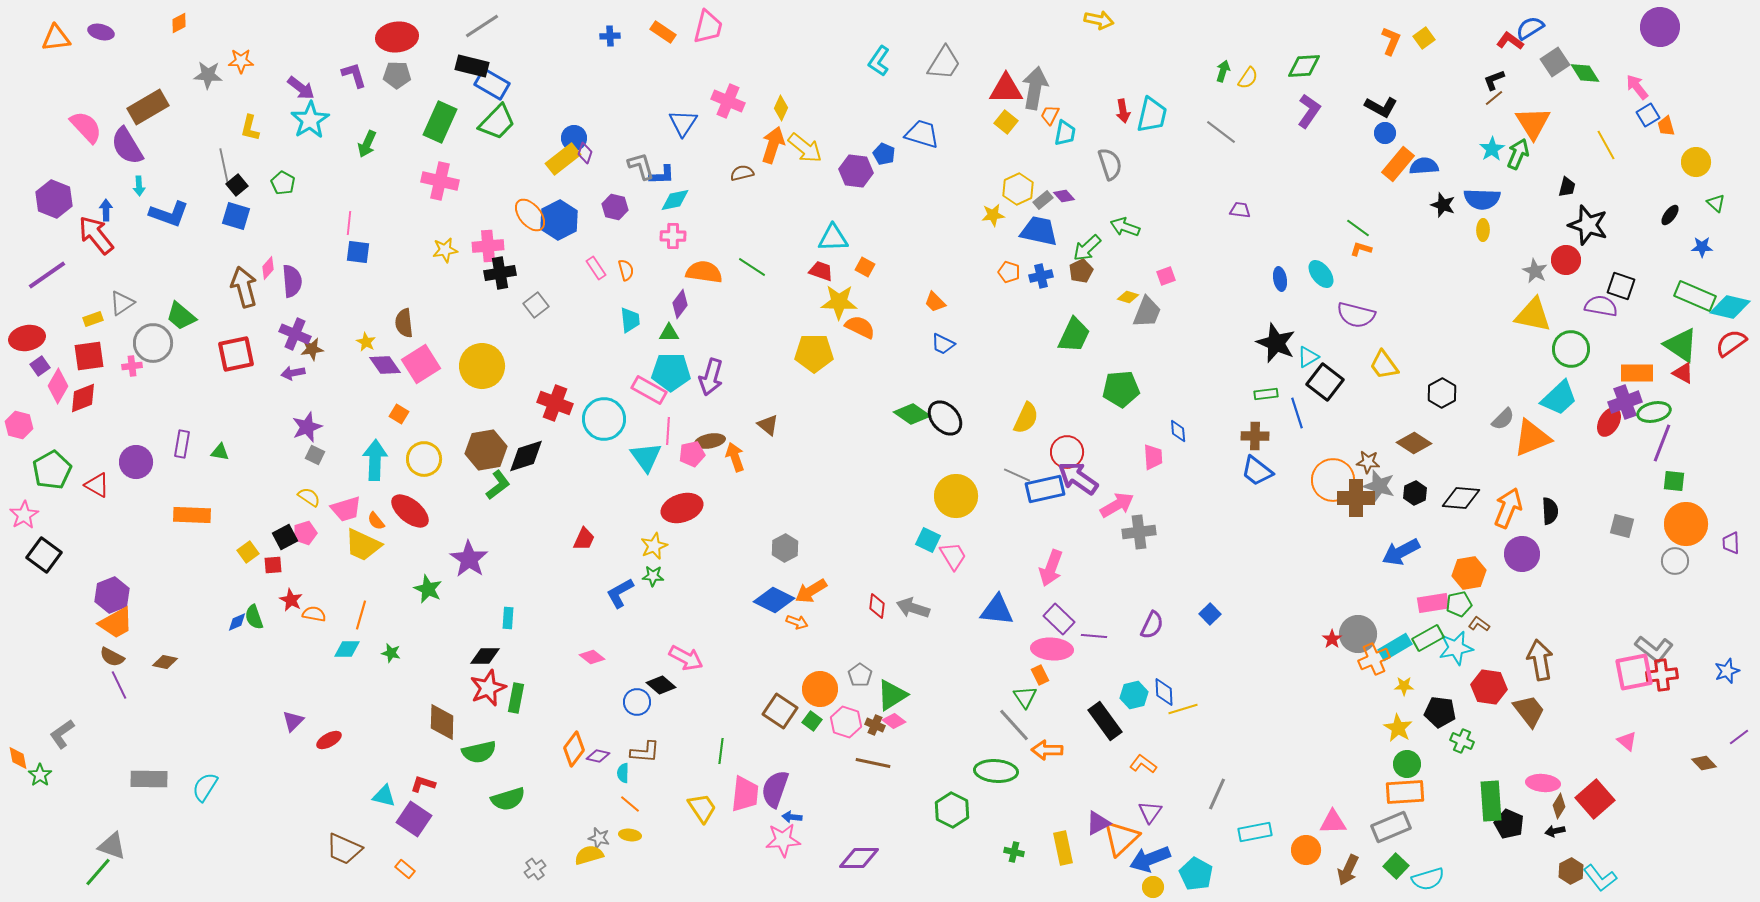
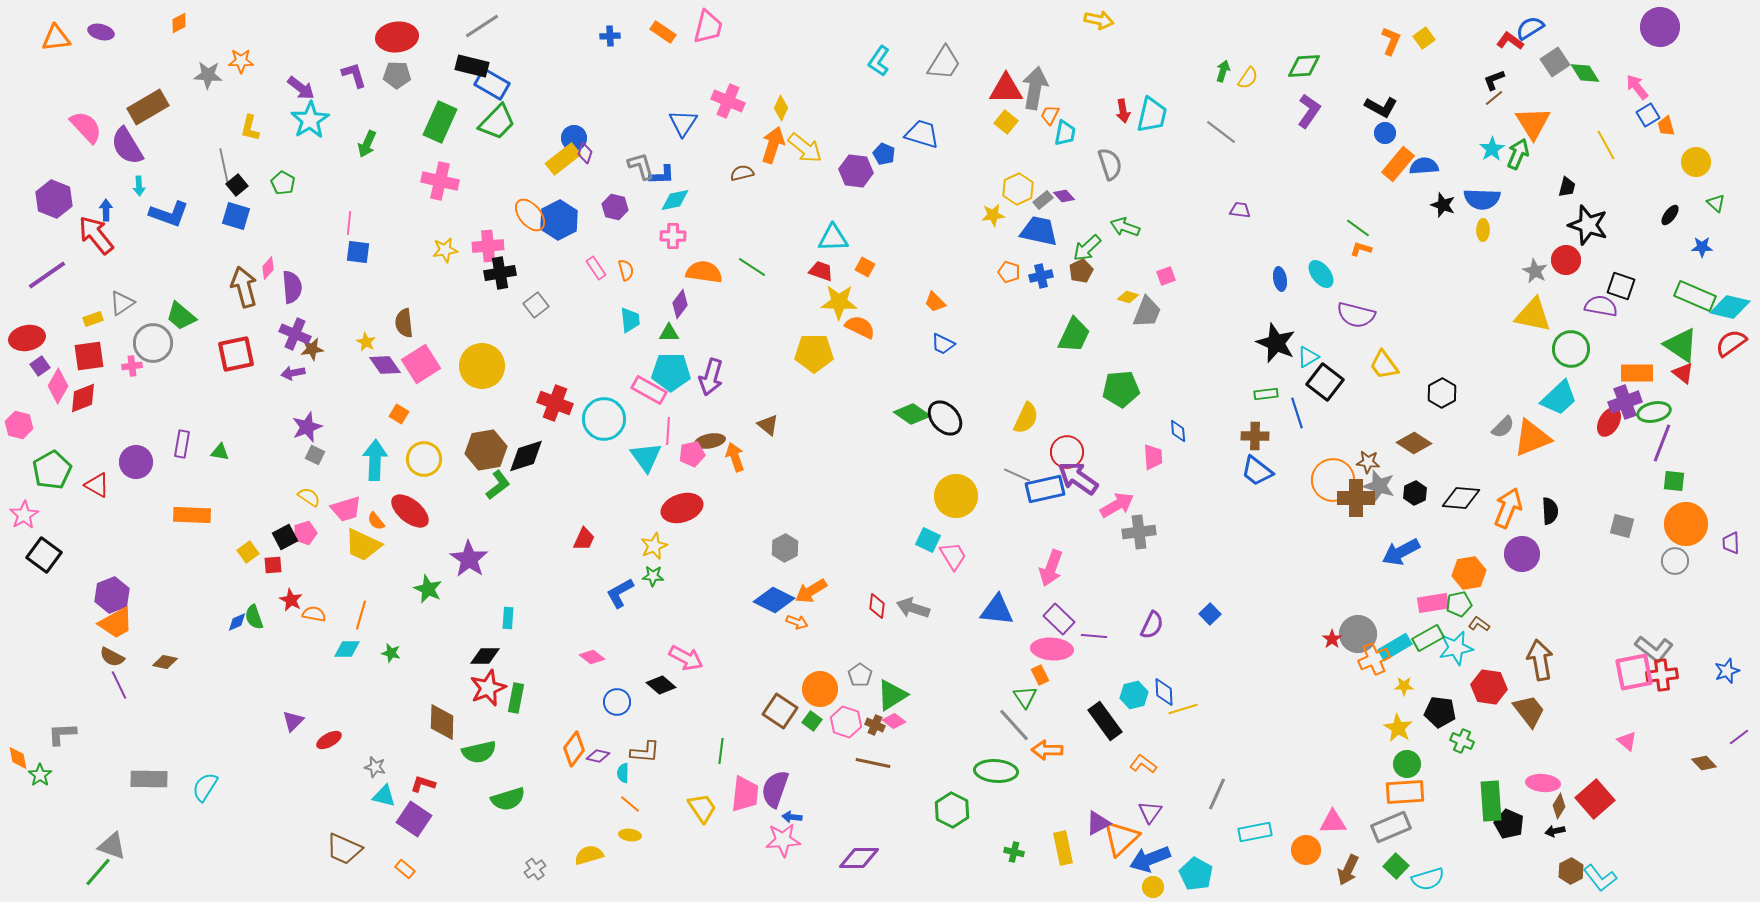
purple semicircle at (292, 281): moved 6 px down
red triangle at (1683, 373): rotated 10 degrees clockwise
gray semicircle at (1503, 419): moved 8 px down
blue circle at (637, 702): moved 20 px left
gray L-shape at (62, 734): rotated 32 degrees clockwise
gray star at (599, 838): moved 224 px left, 71 px up
